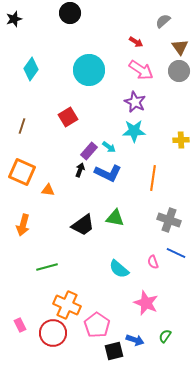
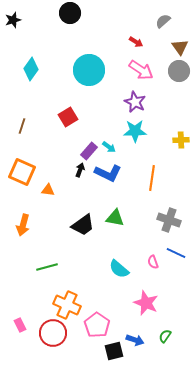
black star: moved 1 px left, 1 px down
cyan star: moved 1 px right
orange line: moved 1 px left
